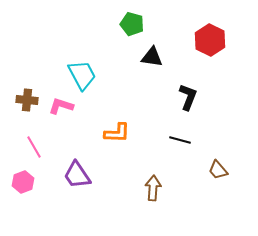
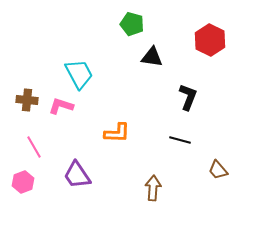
cyan trapezoid: moved 3 px left, 1 px up
